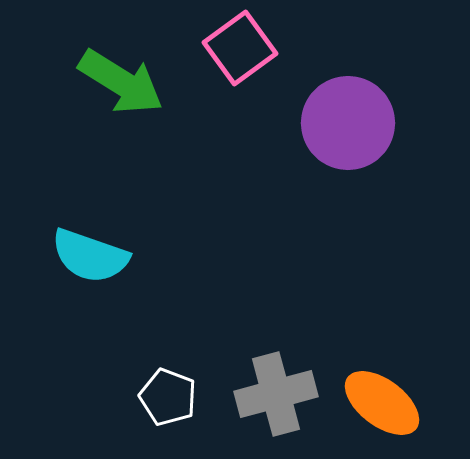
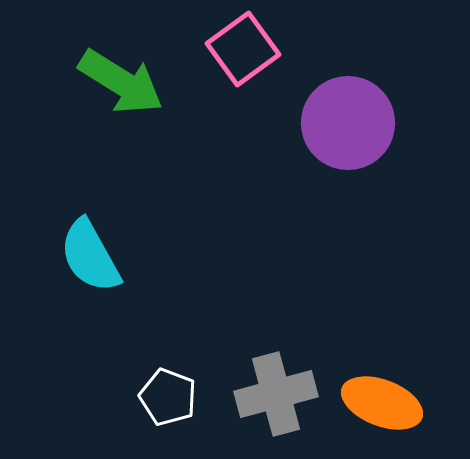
pink square: moved 3 px right, 1 px down
cyan semicircle: rotated 42 degrees clockwise
orange ellipse: rotated 16 degrees counterclockwise
